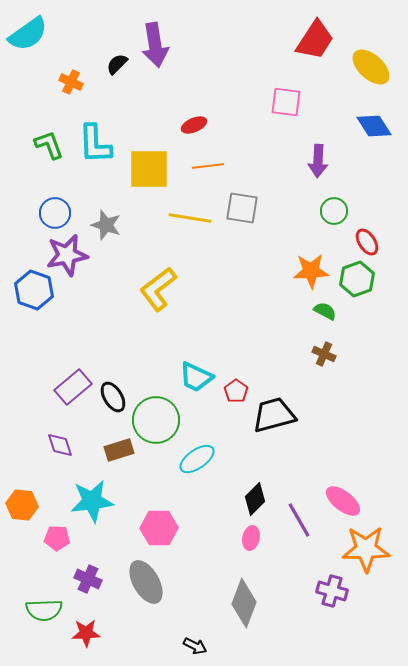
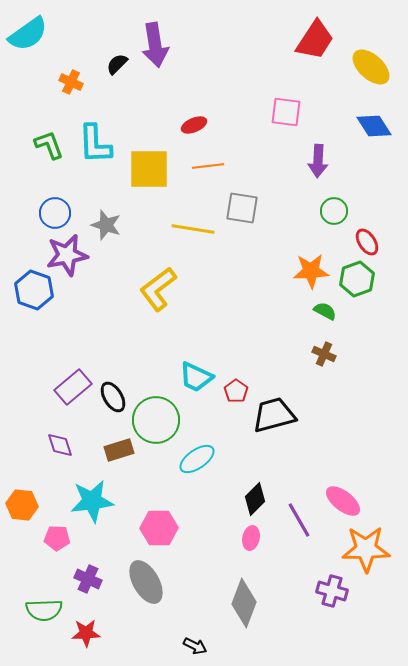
pink square at (286, 102): moved 10 px down
yellow line at (190, 218): moved 3 px right, 11 px down
